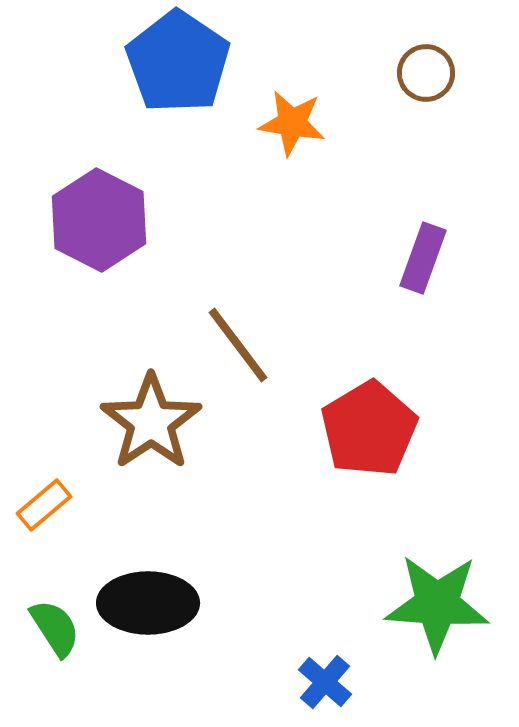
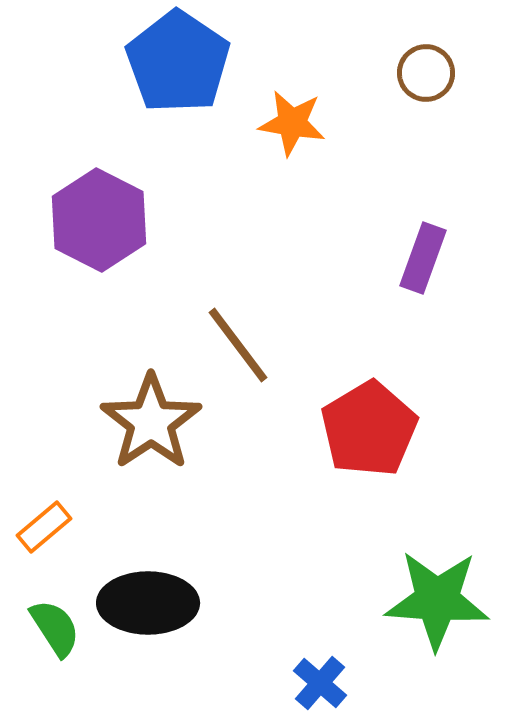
orange rectangle: moved 22 px down
green star: moved 4 px up
blue cross: moved 5 px left, 1 px down
